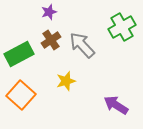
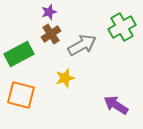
brown cross: moved 6 px up
gray arrow: rotated 104 degrees clockwise
yellow star: moved 1 px left, 3 px up
orange square: rotated 28 degrees counterclockwise
